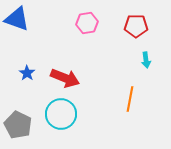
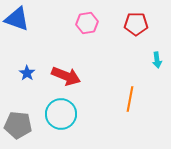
red pentagon: moved 2 px up
cyan arrow: moved 11 px right
red arrow: moved 1 px right, 2 px up
gray pentagon: rotated 20 degrees counterclockwise
